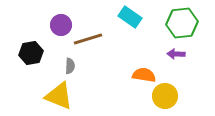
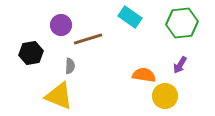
purple arrow: moved 4 px right, 11 px down; rotated 60 degrees counterclockwise
